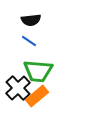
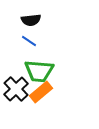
green trapezoid: moved 1 px right
black cross: moved 2 px left, 1 px down
orange rectangle: moved 4 px right, 4 px up
